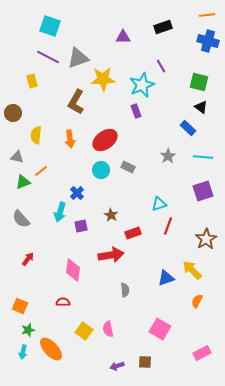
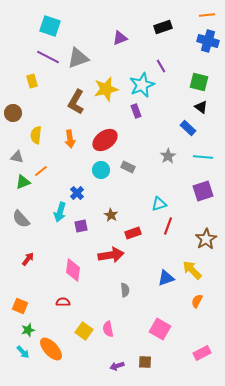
purple triangle at (123, 37): moved 3 px left, 1 px down; rotated 21 degrees counterclockwise
yellow star at (103, 79): moved 3 px right, 10 px down; rotated 10 degrees counterclockwise
cyan arrow at (23, 352): rotated 56 degrees counterclockwise
